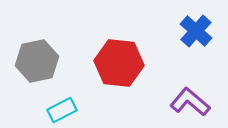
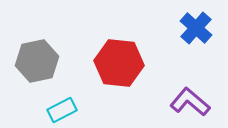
blue cross: moved 3 px up
